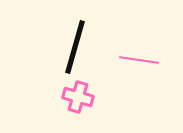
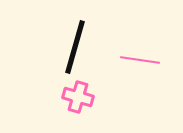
pink line: moved 1 px right
